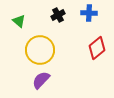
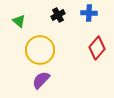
red diamond: rotated 10 degrees counterclockwise
